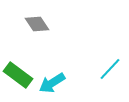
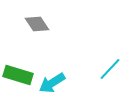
green rectangle: rotated 20 degrees counterclockwise
